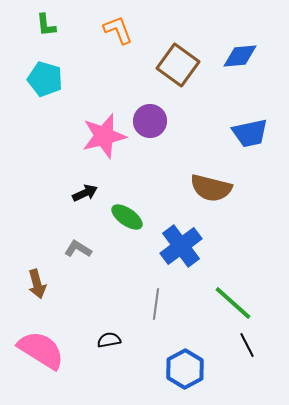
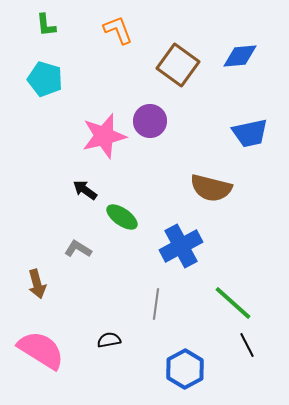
black arrow: moved 3 px up; rotated 120 degrees counterclockwise
green ellipse: moved 5 px left
blue cross: rotated 9 degrees clockwise
